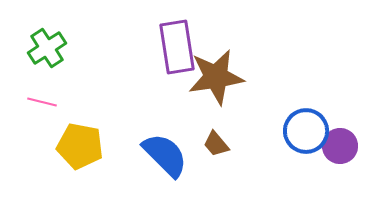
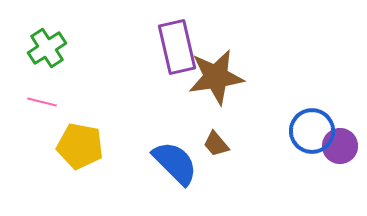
purple rectangle: rotated 4 degrees counterclockwise
blue circle: moved 6 px right
blue semicircle: moved 10 px right, 8 px down
